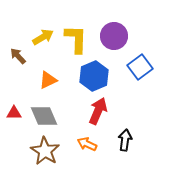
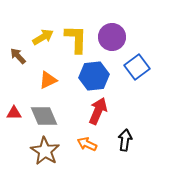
purple circle: moved 2 px left, 1 px down
blue square: moved 3 px left
blue hexagon: rotated 16 degrees clockwise
